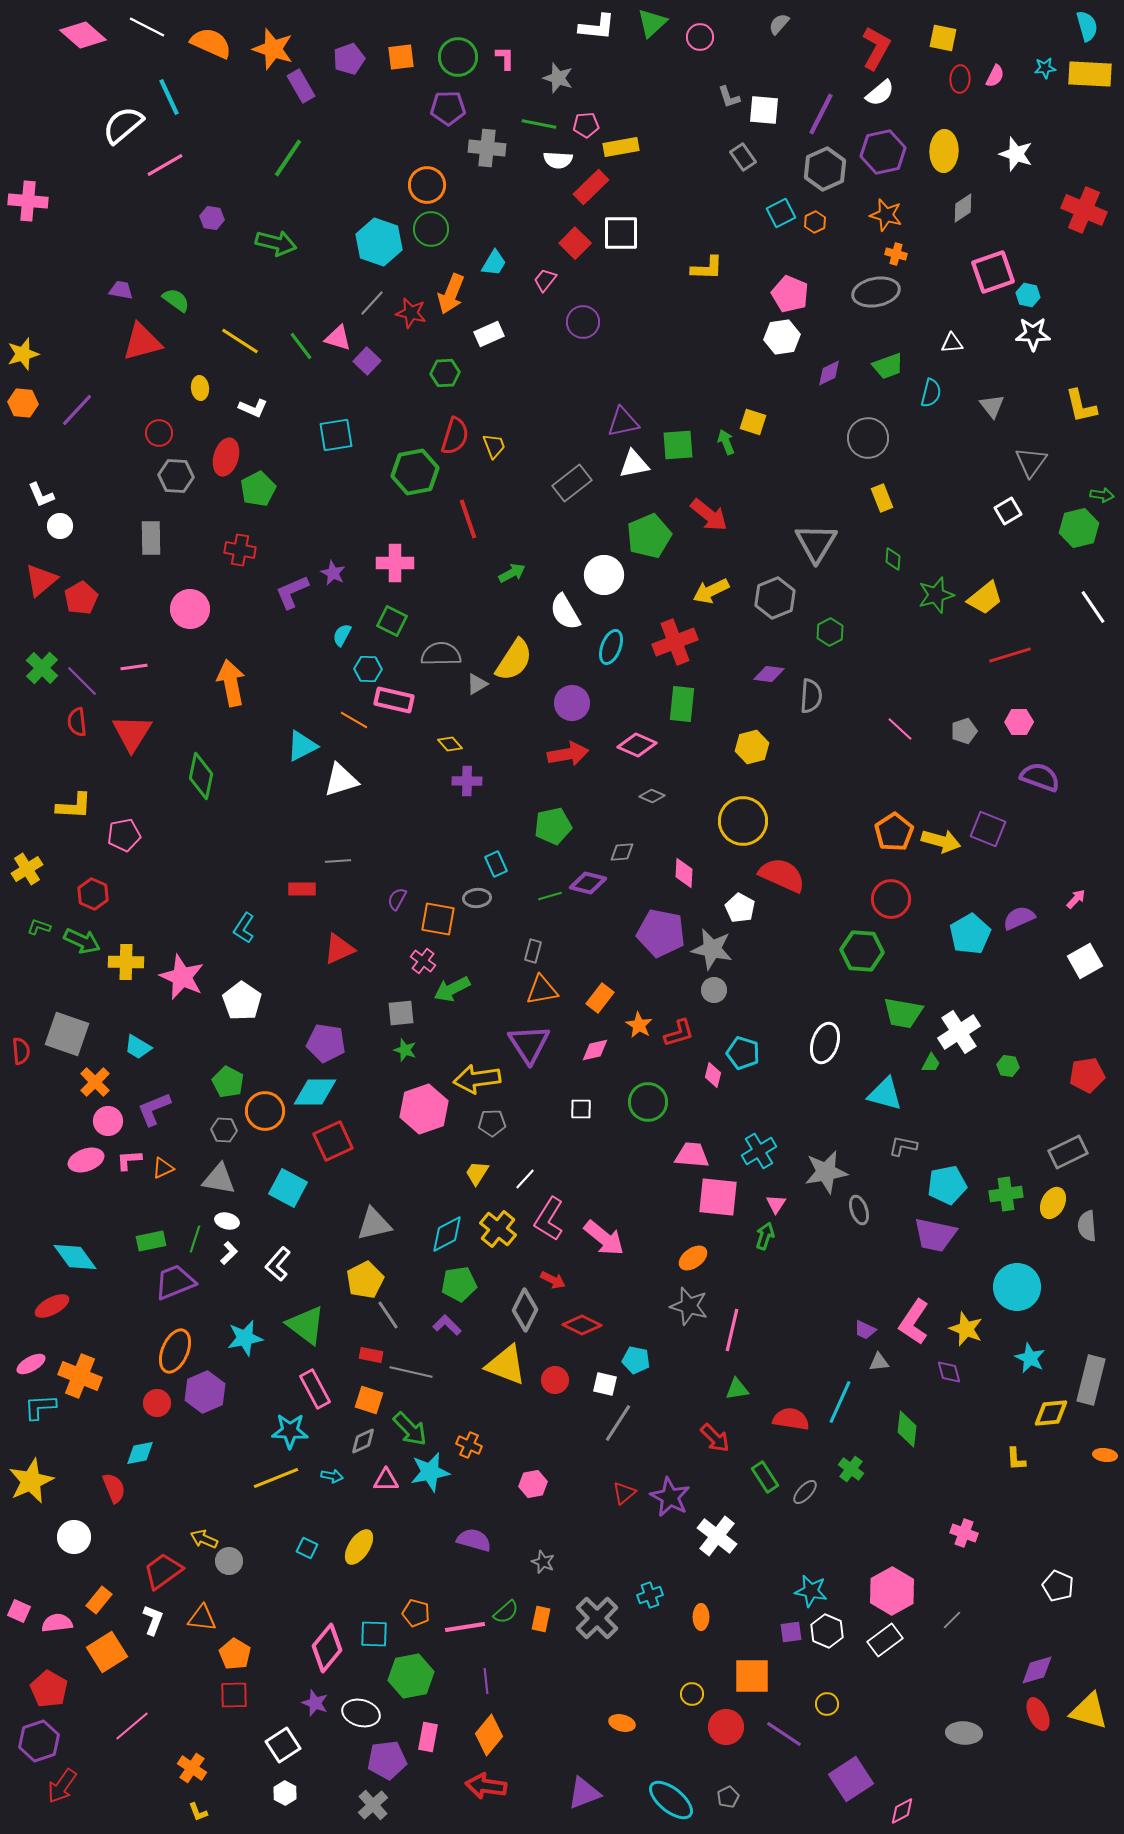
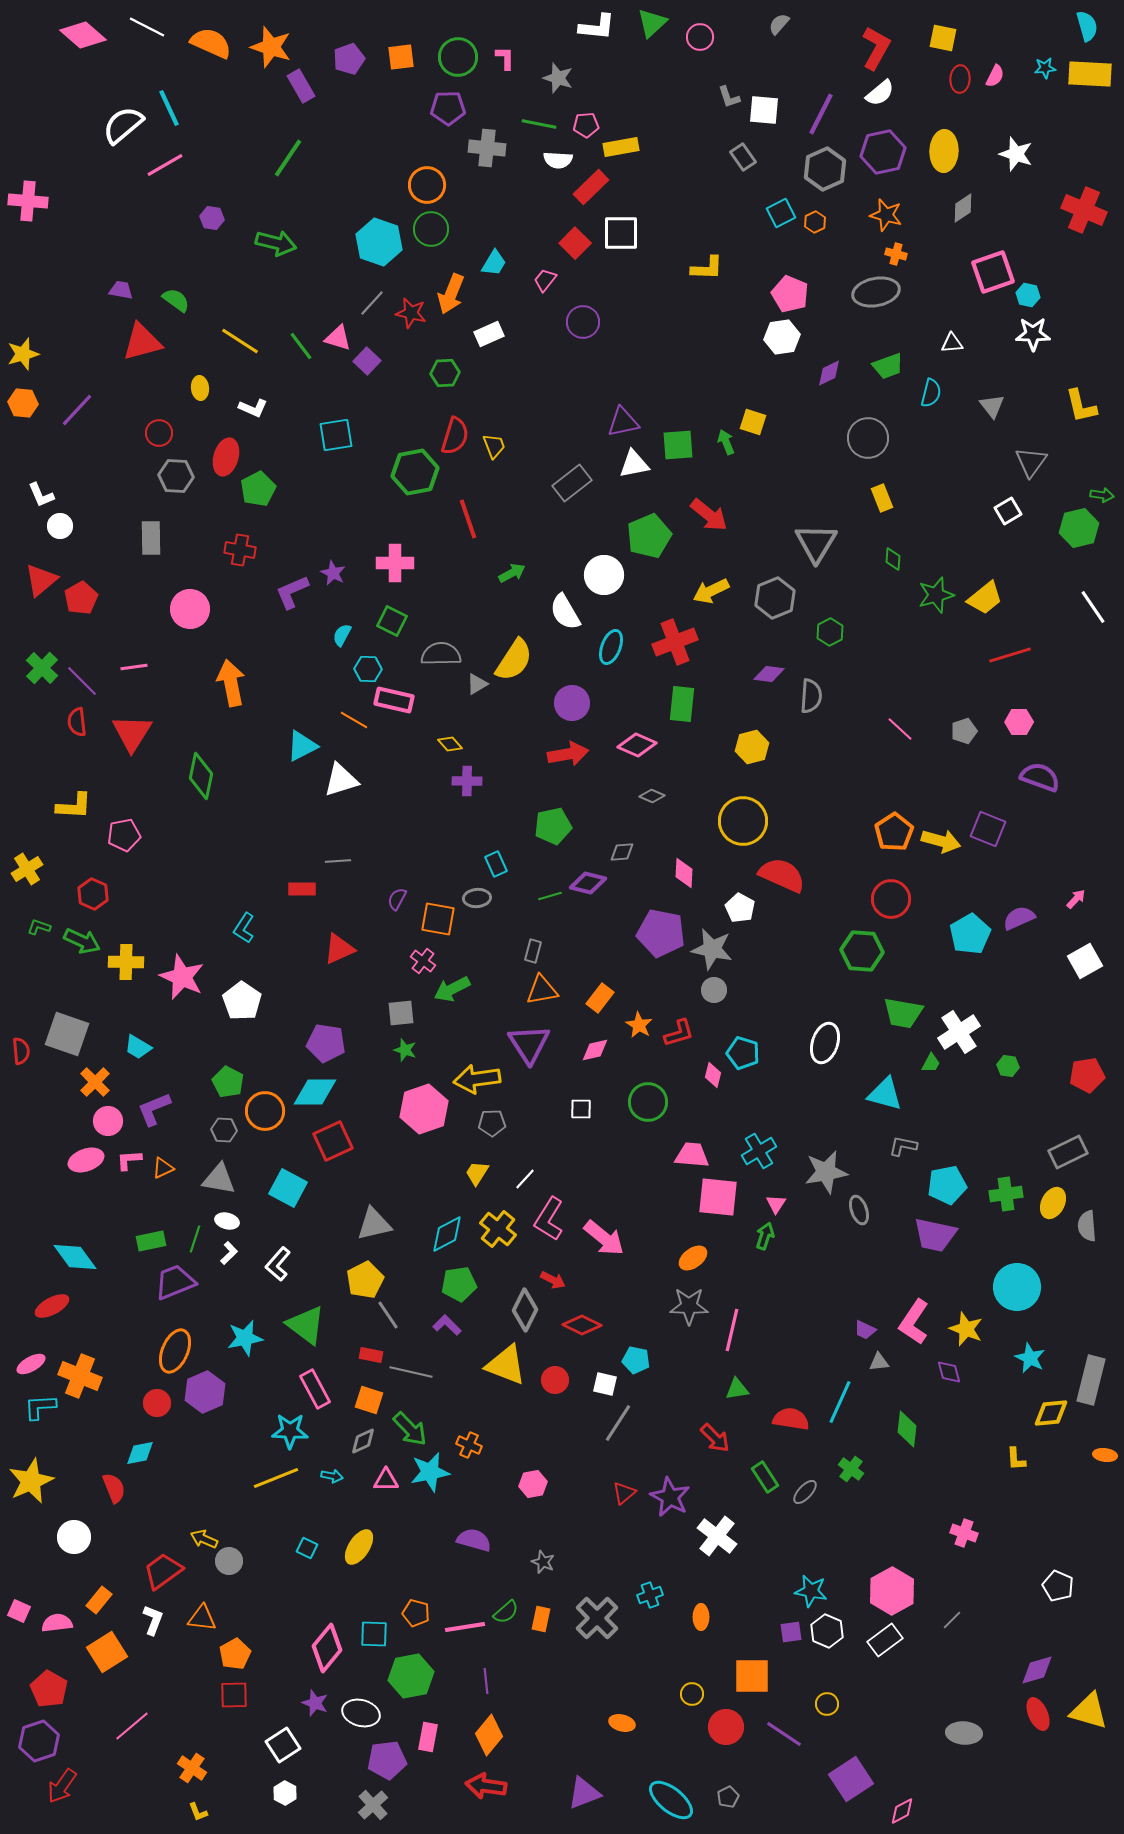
orange star at (273, 49): moved 2 px left, 2 px up
cyan line at (169, 97): moved 11 px down
gray star at (689, 1306): rotated 15 degrees counterclockwise
orange pentagon at (235, 1654): rotated 12 degrees clockwise
